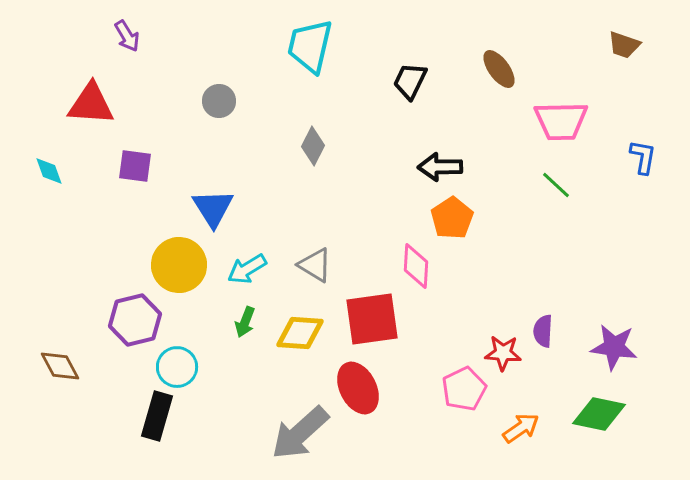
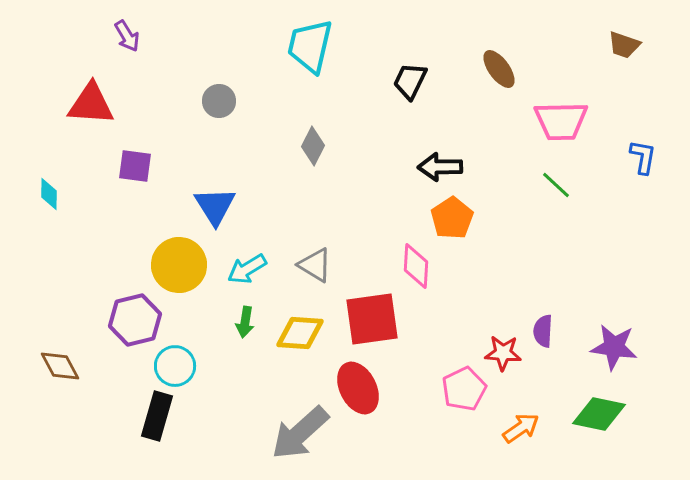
cyan diamond: moved 23 px down; rotated 20 degrees clockwise
blue triangle: moved 2 px right, 2 px up
green arrow: rotated 12 degrees counterclockwise
cyan circle: moved 2 px left, 1 px up
